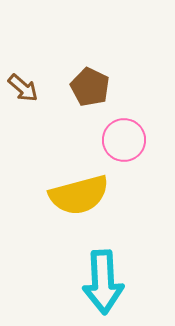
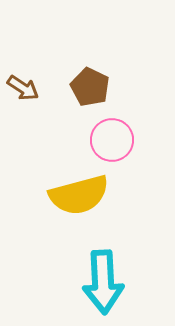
brown arrow: rotated 8 degrees counterclockwise
pink circle: moved 12 px left
